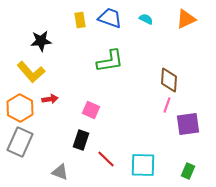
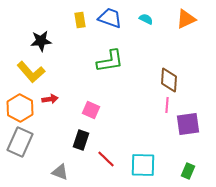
pink line: rotated 14 degrees counterclockwise
